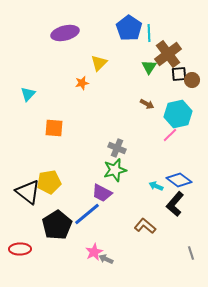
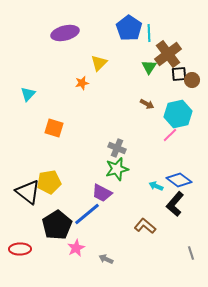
orange square: rotated 12 degrees clockwise
green star: moved 2 px right, 1 px up
pink star: moved 18 px left, 4 px up
